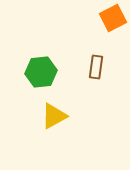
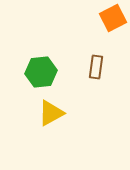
yellow triangle: moved 3 px left, 3 px up
